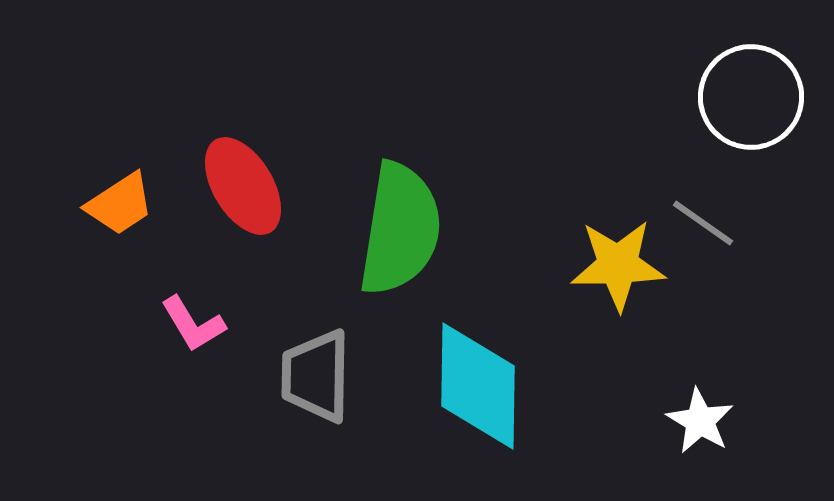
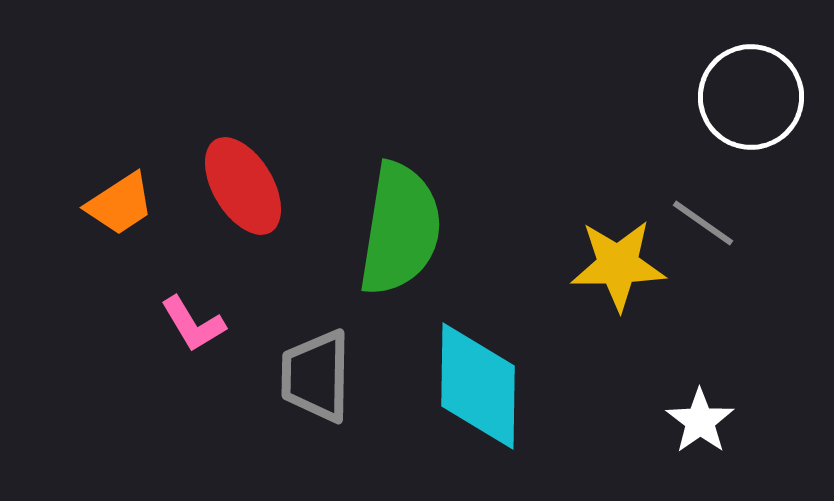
white star: rotated 6 degrees clockwise
